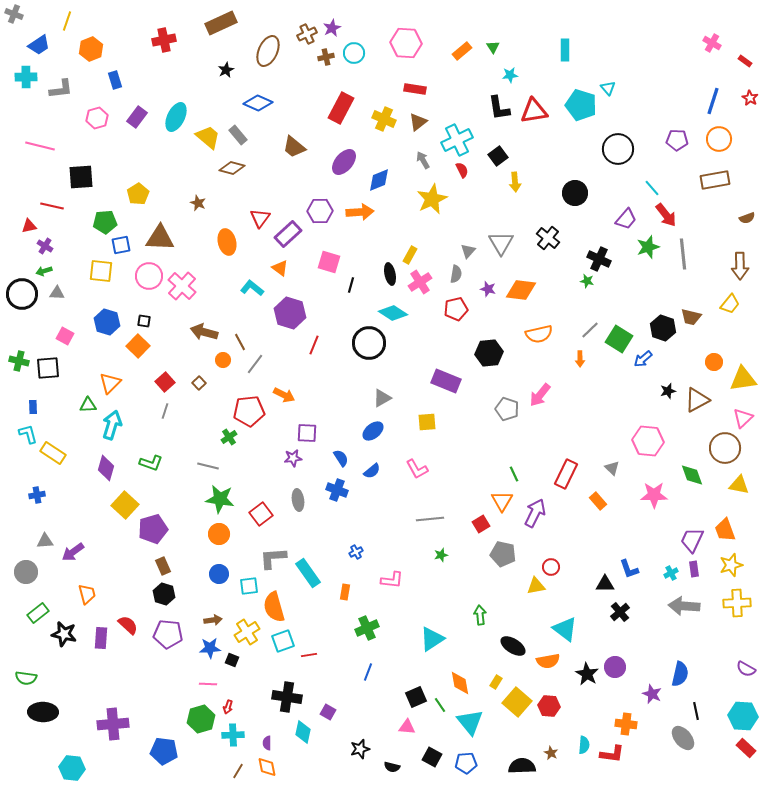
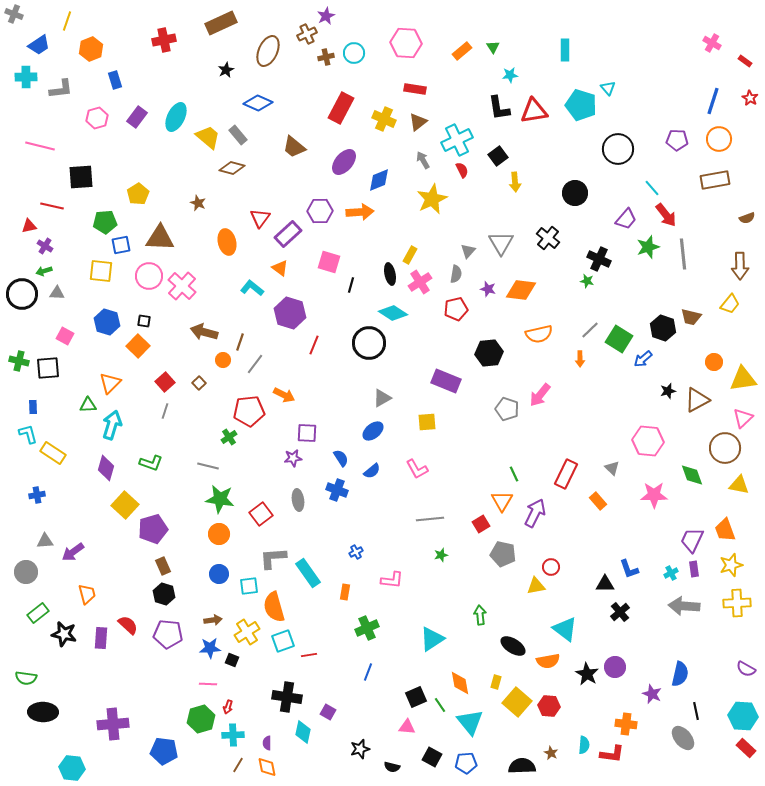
purple star at (332, 28): moved 6 px left, 12 px up
brown line at (240, 342): rotated 48 degrees clockwise
yellow rectangle at (496, 682): rotated 16 degrees counterclockwise
brown line at (238, 771): moved 6 px up
